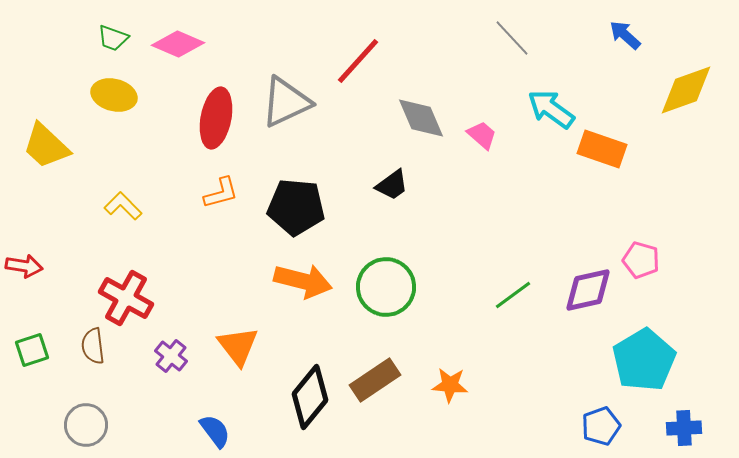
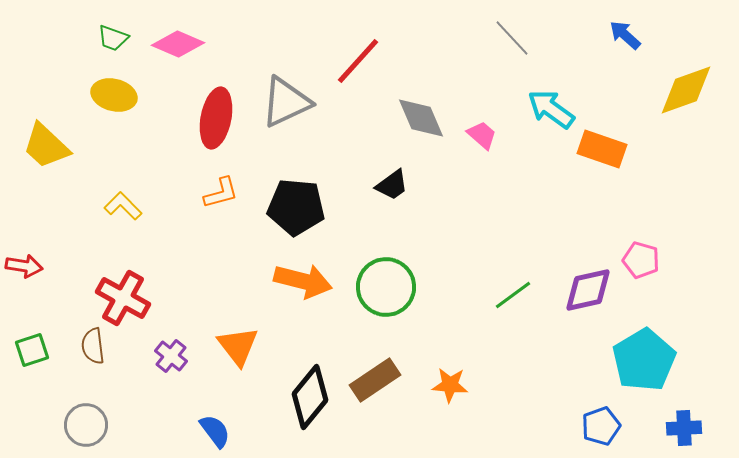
red cross: moved 3 px left
